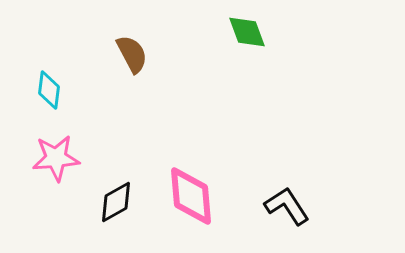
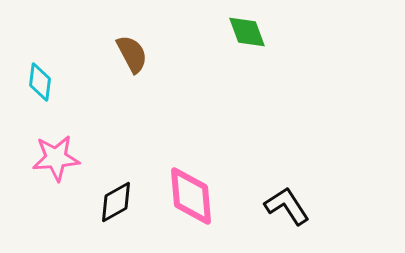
cyan diamond: moved 9 px left, 8 px up
